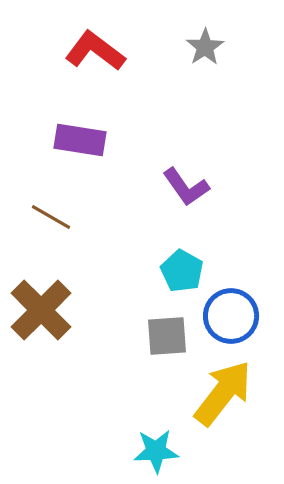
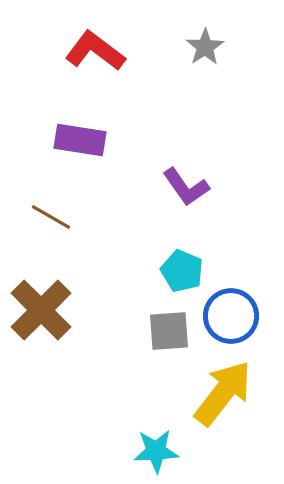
cyan pentagon: rotated 6 degrees counterclockwise
gray square: moved 2 px right, 5 px up
